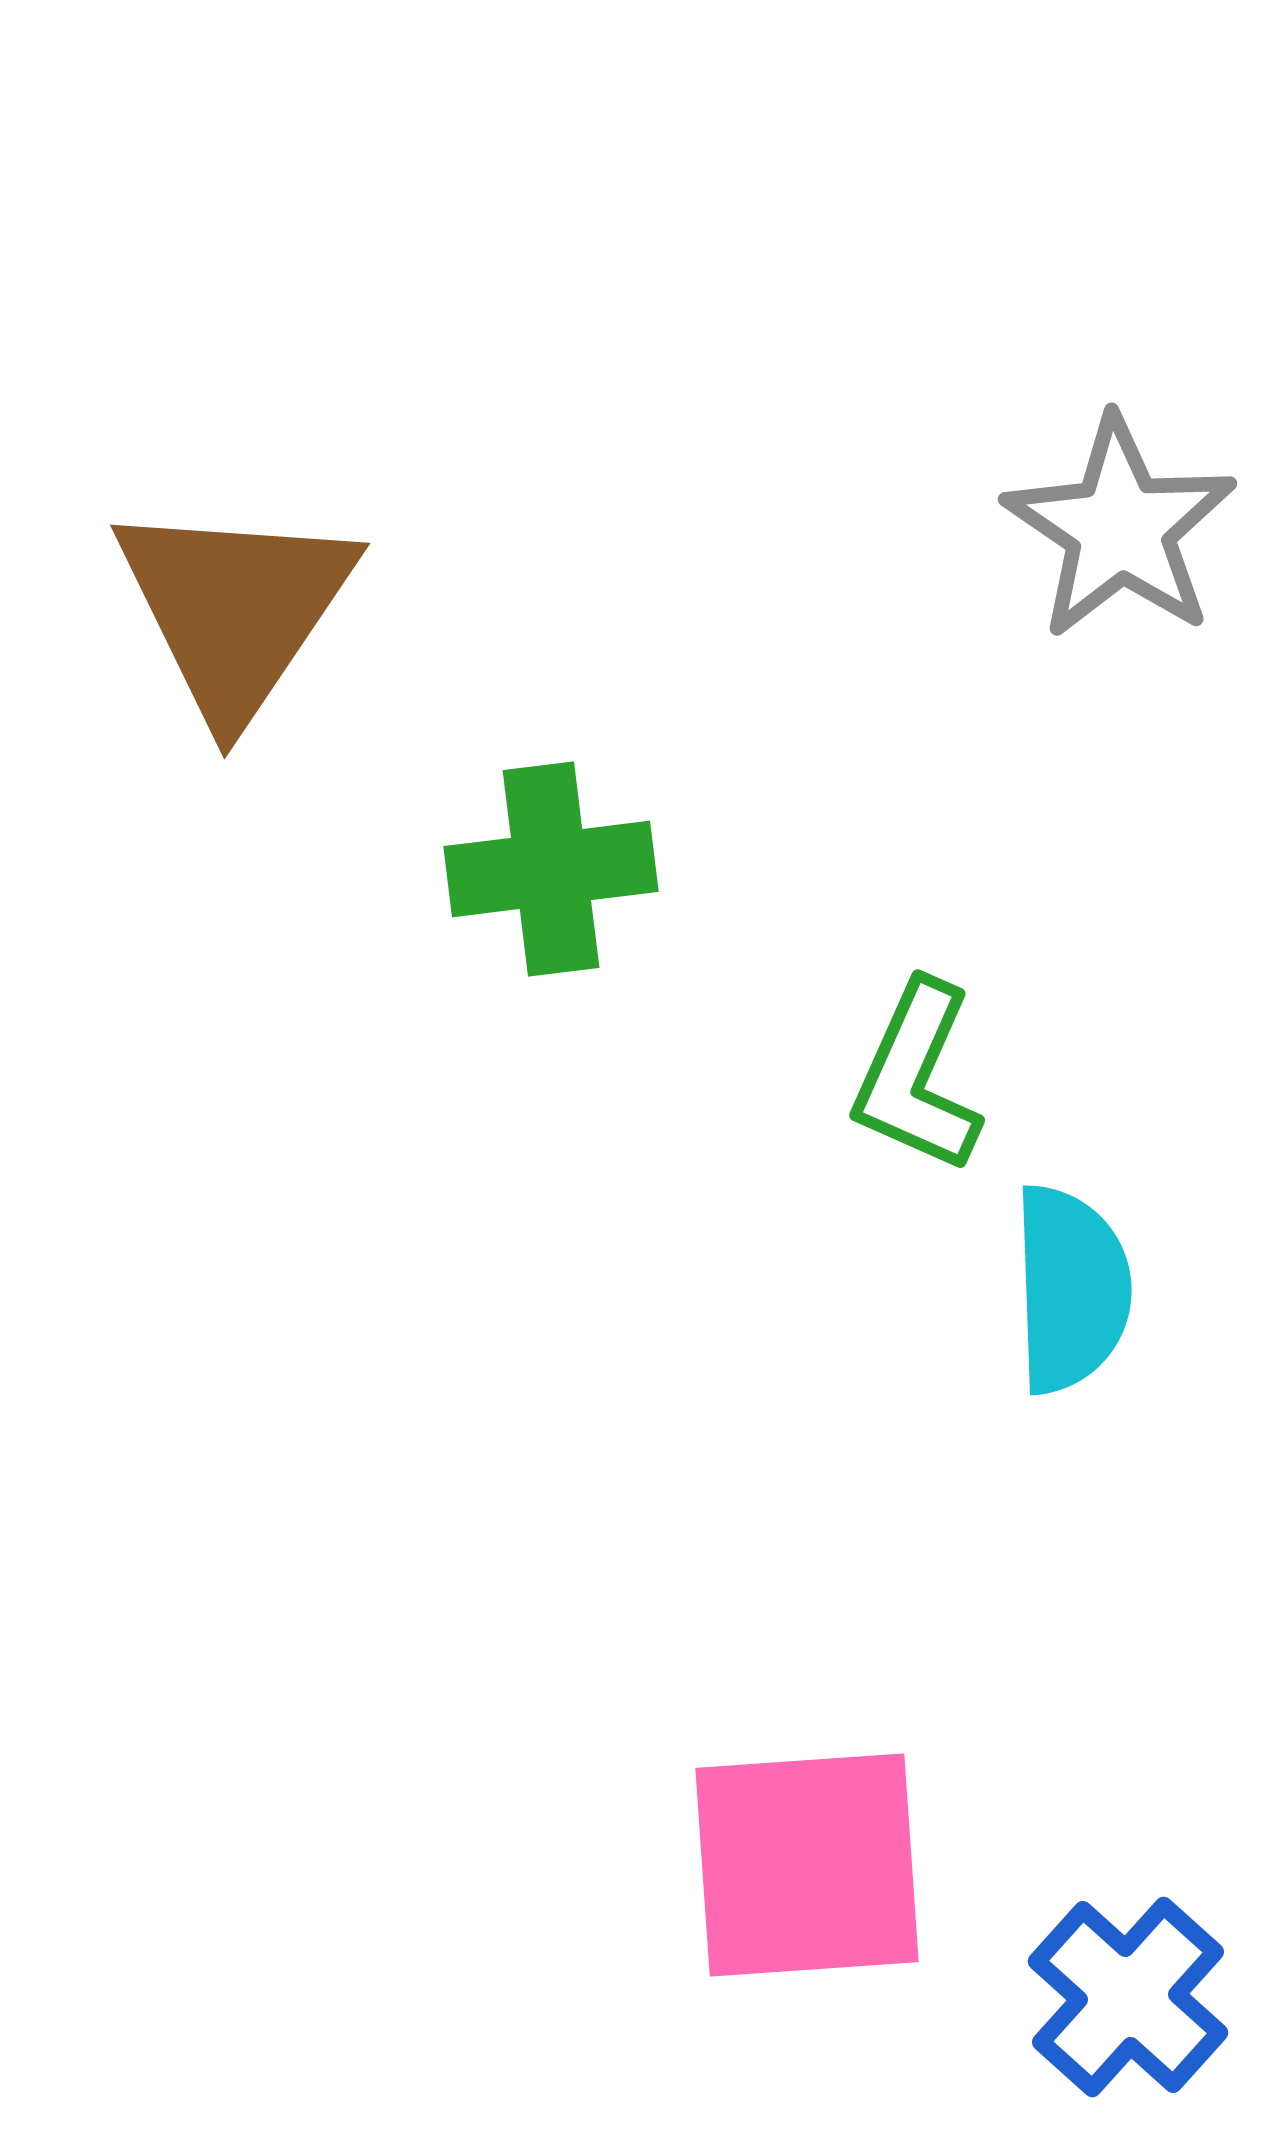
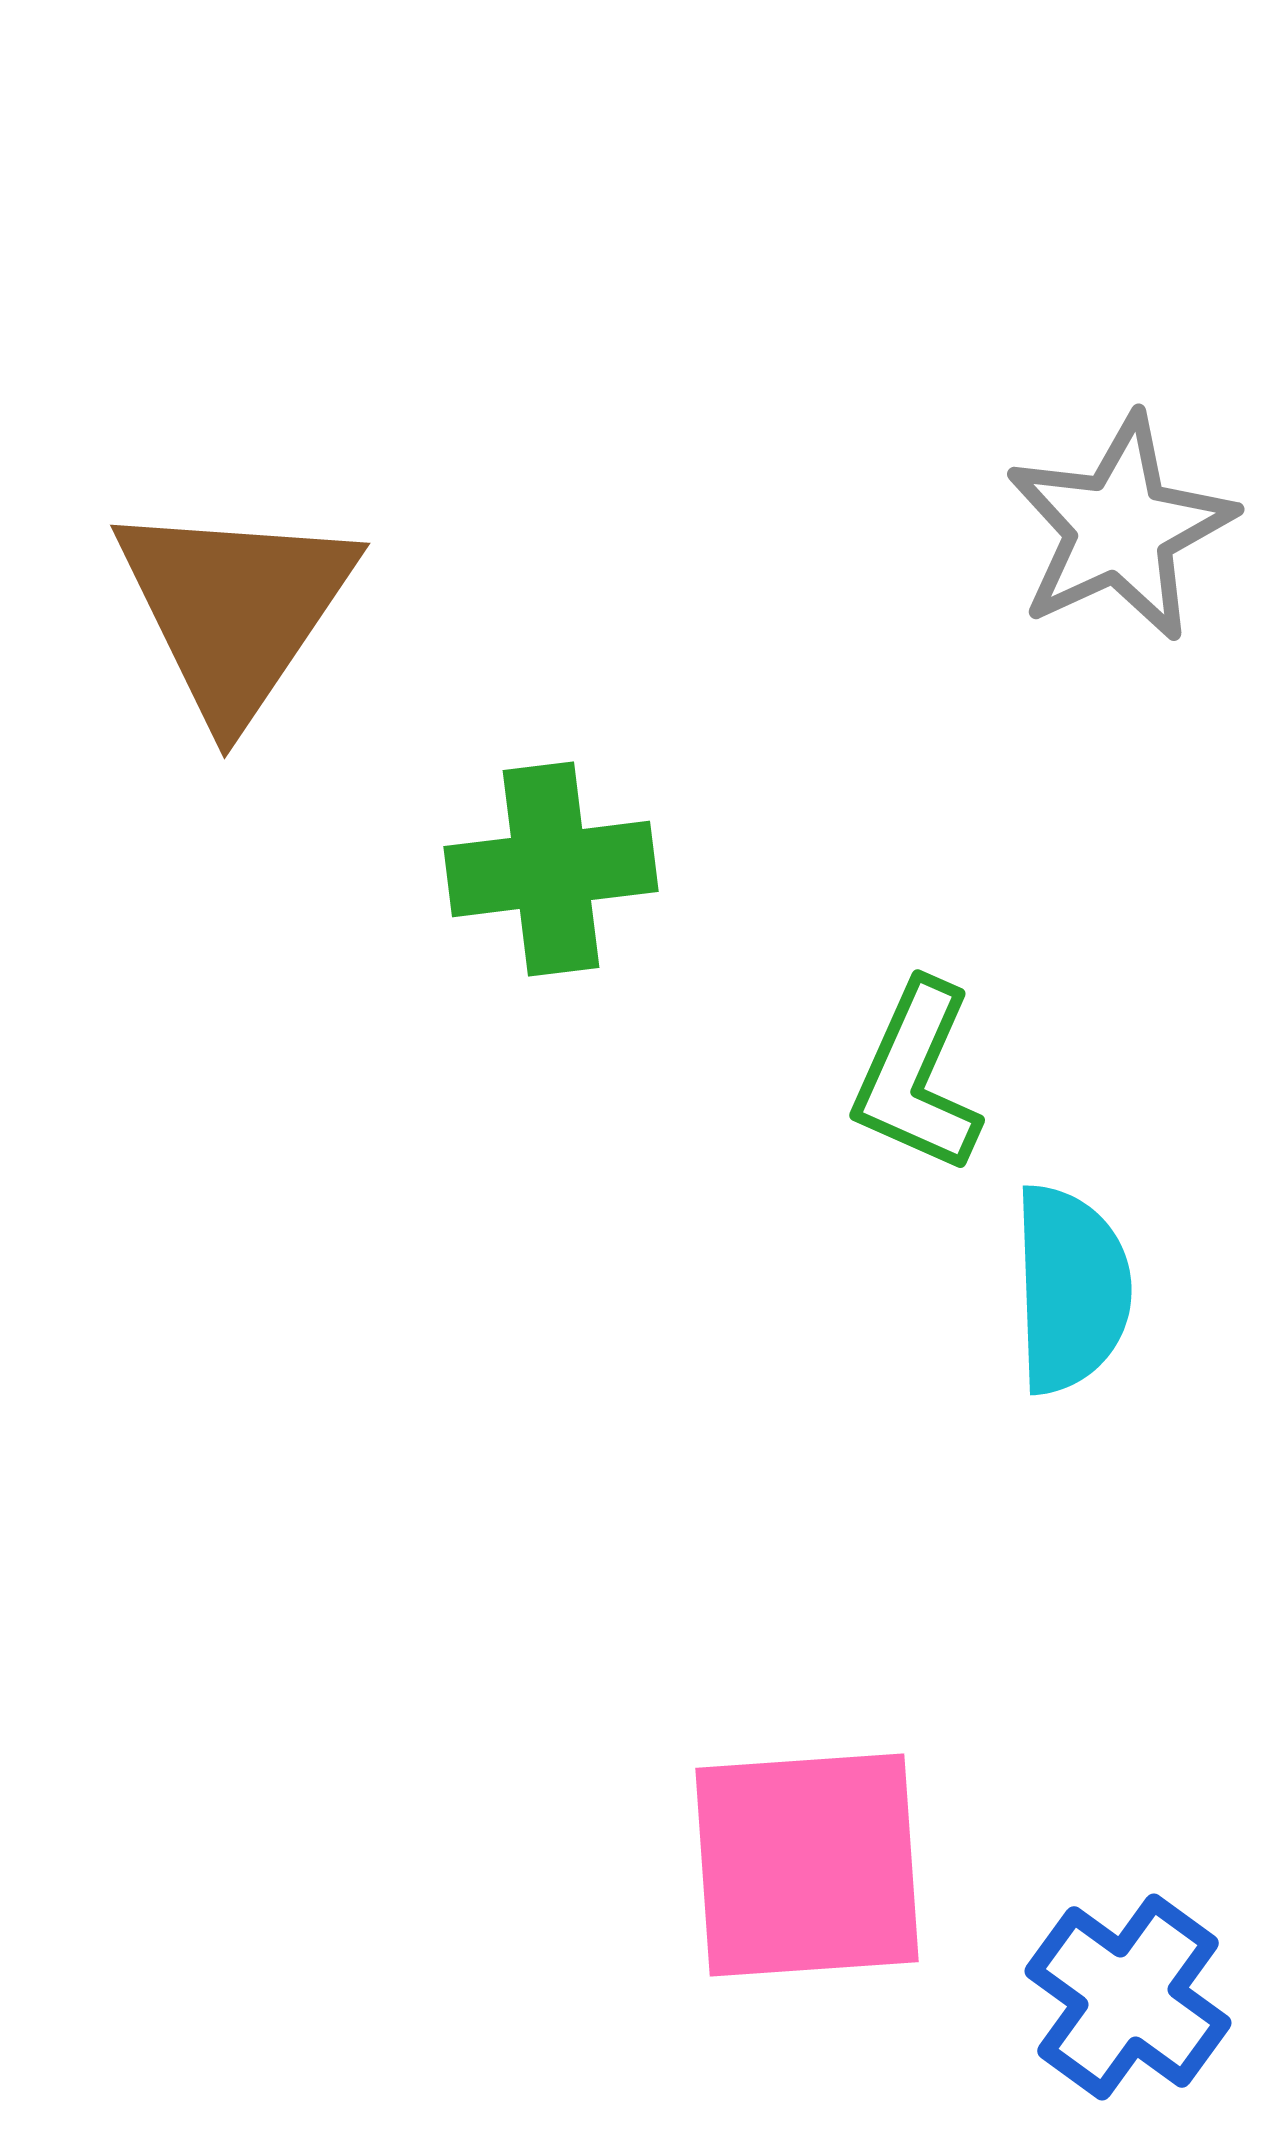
gray star: rotated 13 degrees clockwise
blue cross: rotated 6 degrees counterclockwise
